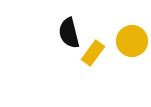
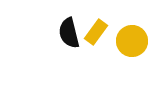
yellow rectangle: moved 3 px right, 21 px up
